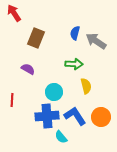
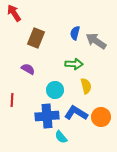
cyan circle: moved 1 px right, 2 px up
blue L-shape: moved 1 px right, 3 px up; rotated 25 degrees counterclockwise
